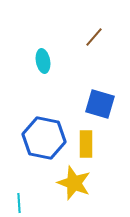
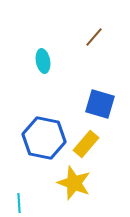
yellow rectangle: rotated 40 degrees clockwise
